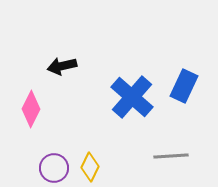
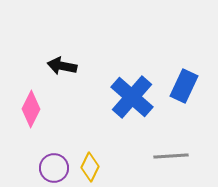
black arrow: rotated 24 degrees clockwise
